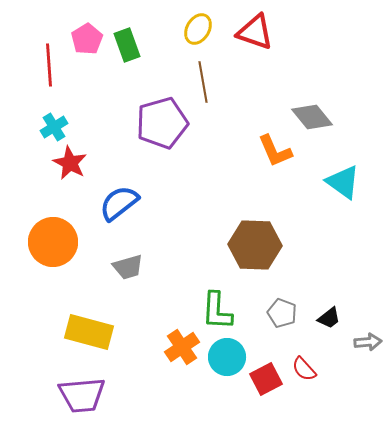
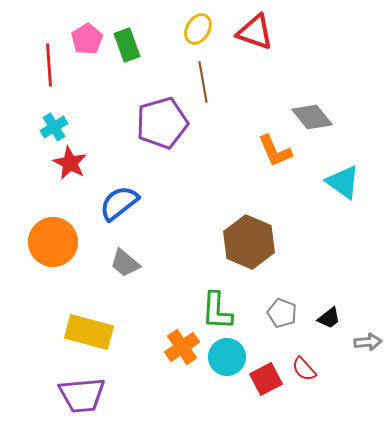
brown hexagon: moved 6 px left, 3 px up; rotated 21 degrees clockwise
gray trapezoid: moved 3 px left, 4 px up; rotated 56 degrees clockwise
